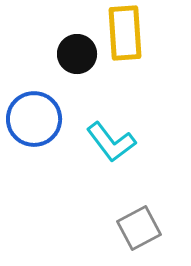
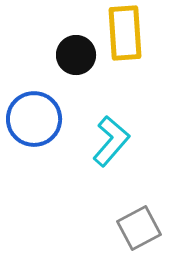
black circle: moved 1 px left, 1 px down
cyan L-shape: moved 1 px up; rotated 102 degrees counterclockwise
